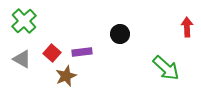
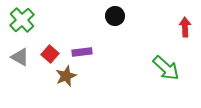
green cross: moved 2 px left, 1 px up
red arrow: moved 2 px left
black circle: moved 5 px left, 18 px up
red square: moved 2 px left, 1 px down
gray triangle: moved 2 px left, 2 px up
